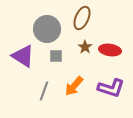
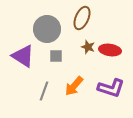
brown star: moved 3 px right; rotated 16 degrees counterclockwise
